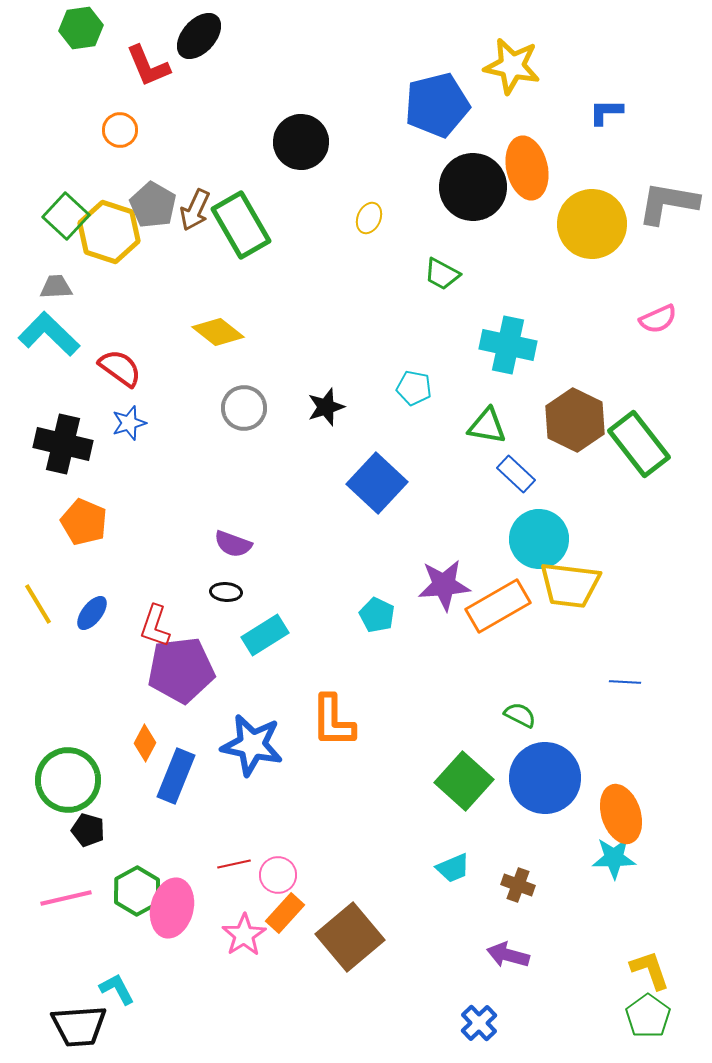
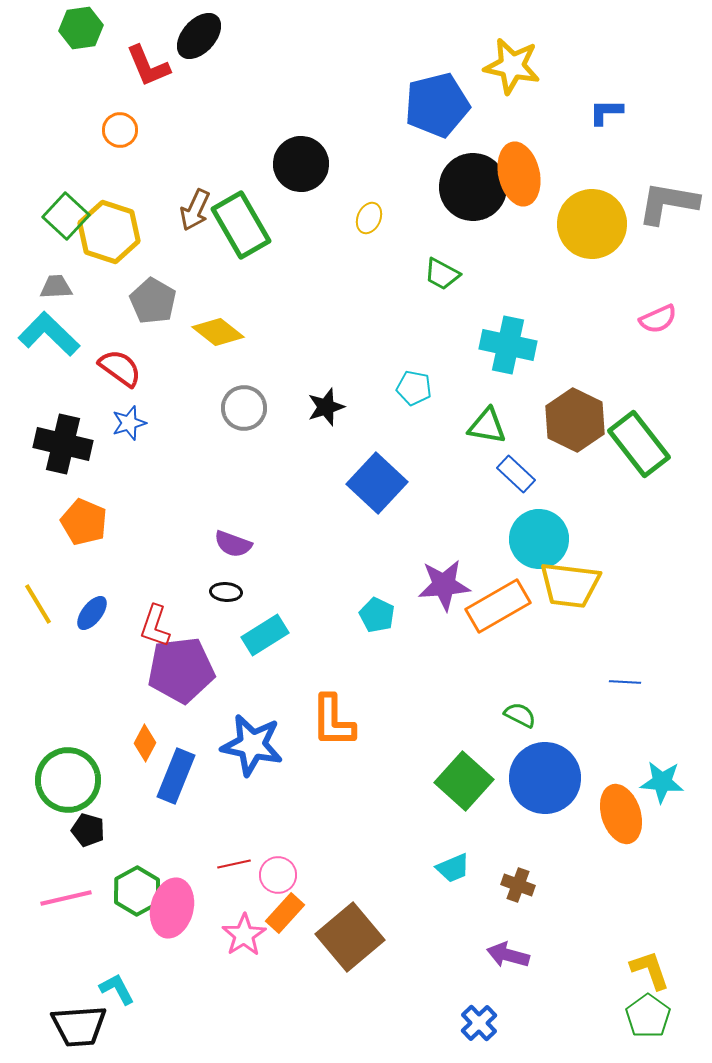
black circle at (301, 142): moved 22 px down
orange ellipse at (527, 168): moved 8 px left, 6 px down
gray pentagon at (153, 205): moved 96 px down
cyan star at (614, 858): moved 48 px right, 76 px up; rotated 6 degrees clockwise
